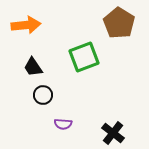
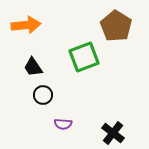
brown pentagon: moved 3 px left, 3 px down
